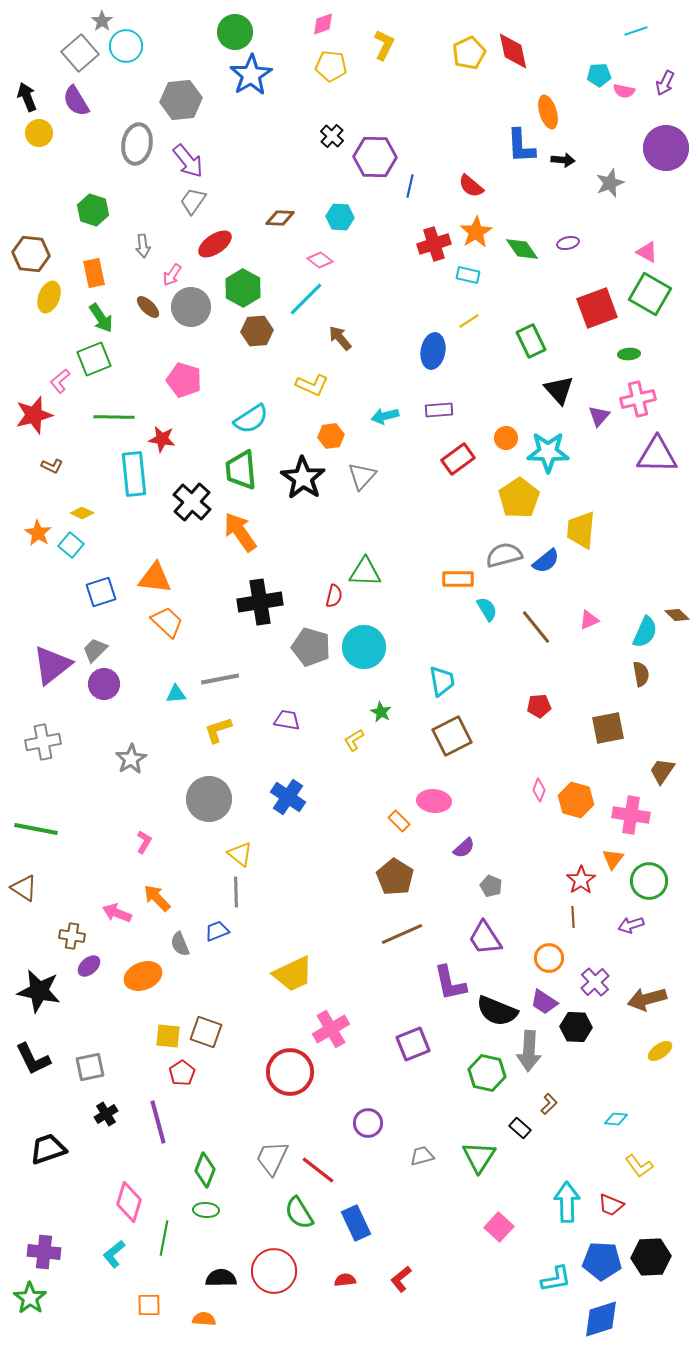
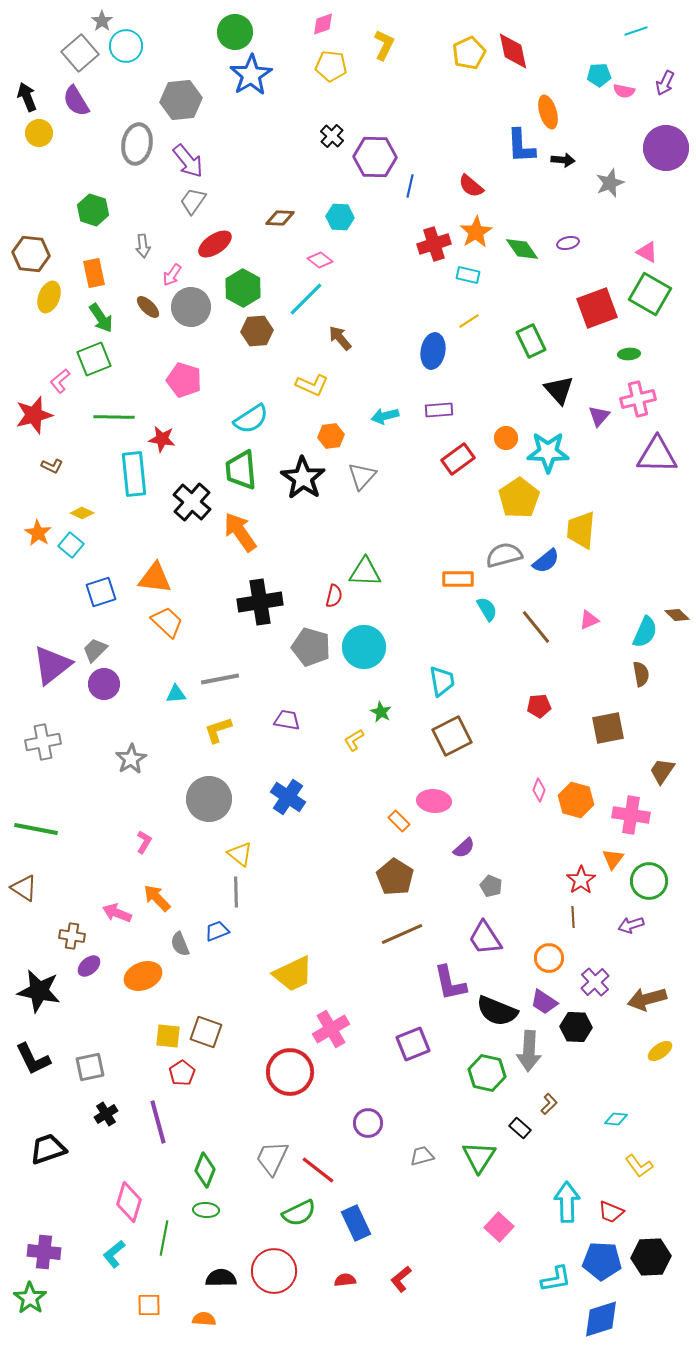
red trapezoid at (611, 1205): moved 7 px down
green semicircle at (299, 1213): rotated 84 degrees counterclockwise
